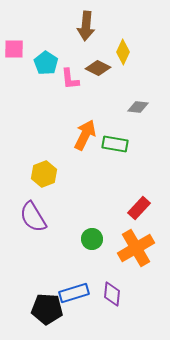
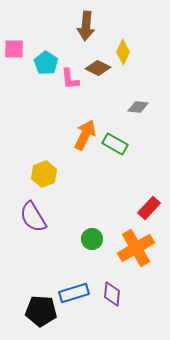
green rectangle: rotated 20 degrees clockwise
red rectangle: moved 10 px right
black pentagon: moved 6 px left, 2 px down
